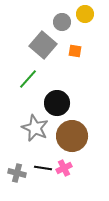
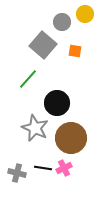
brown circle: moved 1 px left, 2 px down
